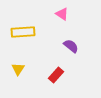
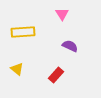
pink triangle: rotated 24 degrees clockwise
purple semicircle: moved 1 px left; rotated 14 degrees counterclockwise
yellow triangle: moved 1 px left; rotated 24 degrees counterclockwise
